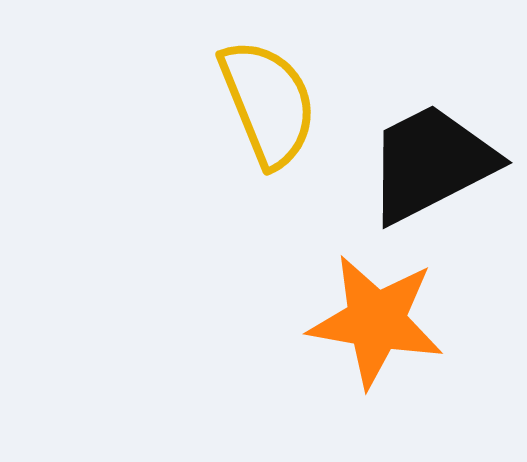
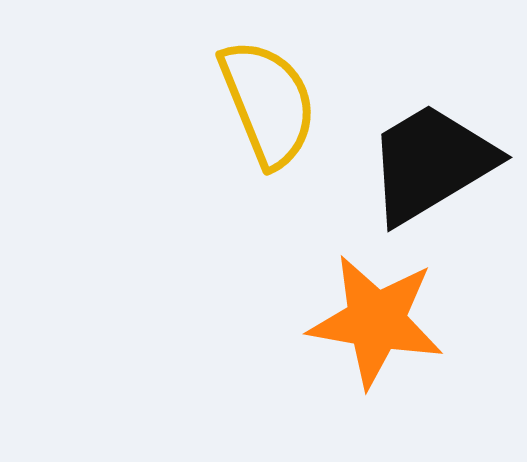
black trapezoid: rotated 4 degrees counterclockwise
